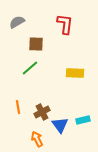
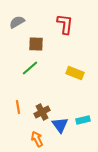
yellow rectangle: rotated 18 degrees clockwise
